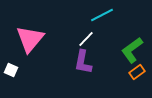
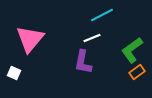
white line: moved 6 px right, 1 px up; rotated 24 degrees clockwise
white square: moved 3 px right, 3 px down
